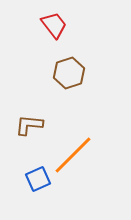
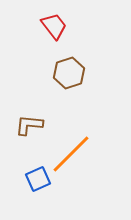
red trapezoid: moved 1 px down
orange line: moved 2 px left, 1 px up
